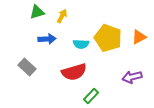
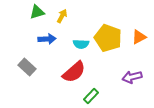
red semicircle: rotated 25 degrees counterclockwise
